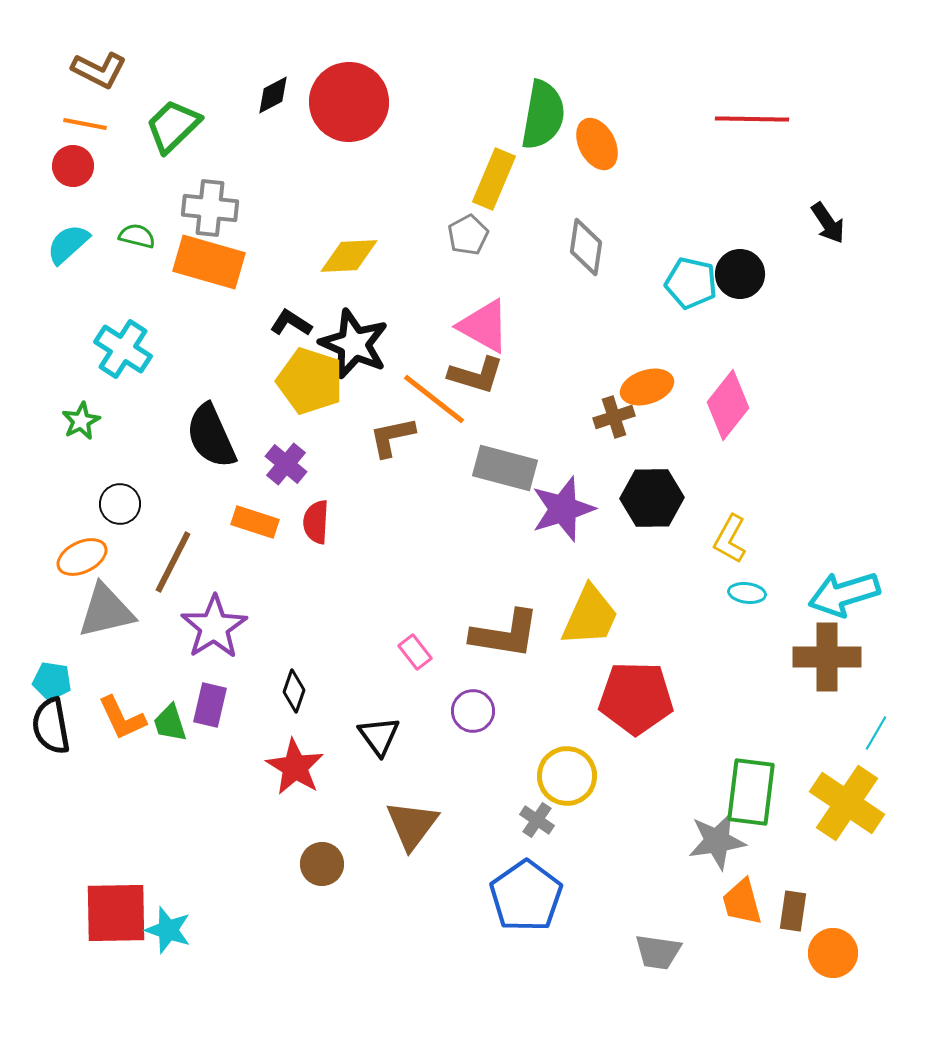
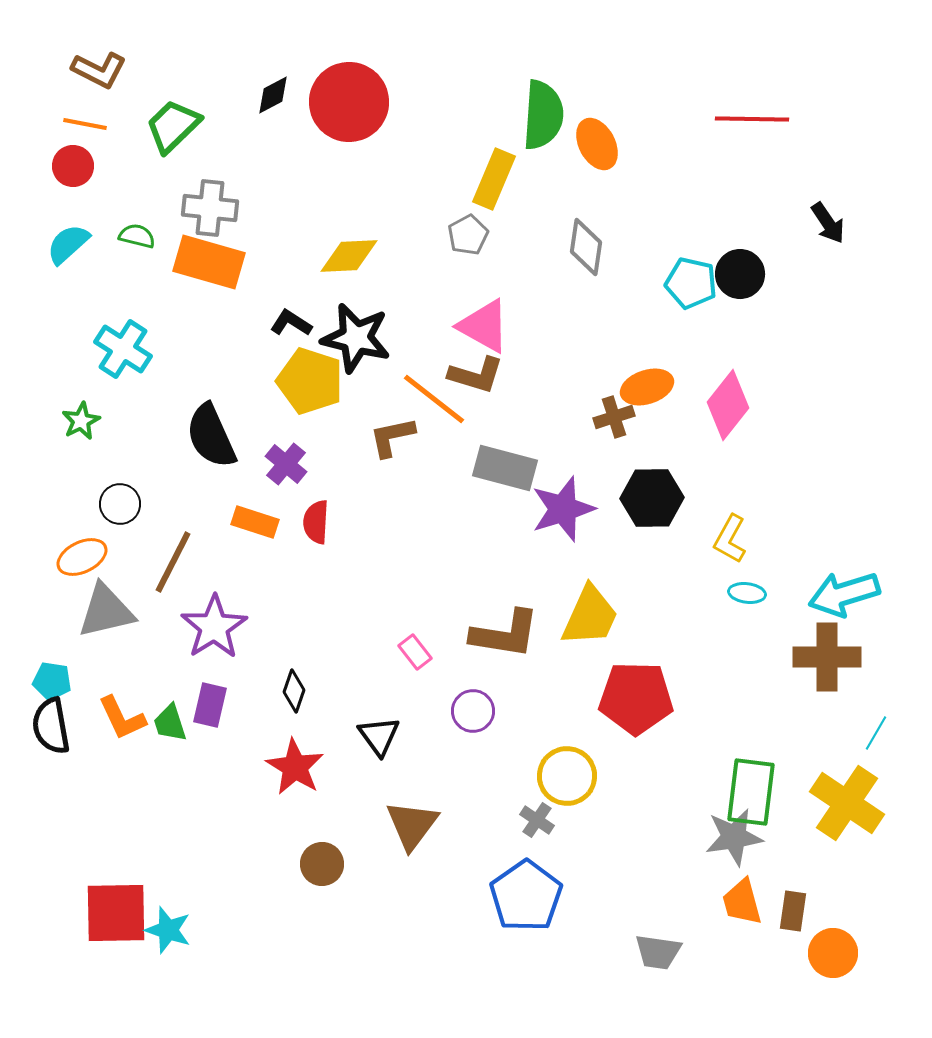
green semicircle at (543, 115): rotated 6 degrees counterclockwise
black star at (354, 344): moved 2 px right, 6 px up; rotated 10 degrees counterclockwise
gray star at (717, 841): moved 17 px right, 4 px up
